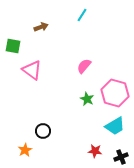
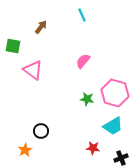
cyan line: rotated 56 degrees counterclockwise
brown arrow: rotated 32 degrees counterclockwise
pink semicircle: moved 1 px left, 5 px up
pink triangle: moved 1 px right
green star: rotated 16 degrees counterclockwise
cyan trapezoid: moved 2 px left
black circle: moved 2 px left
red star: moved 2 px left, 3 px up
black cross: moved 1 px down
